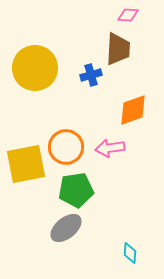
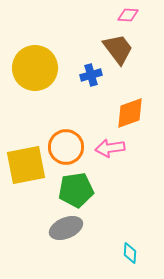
brown trapezoid: rotated 40 degrees counterclockwise
orange diamond: moved 3 px left, 3 px down
yellow square: moved 1 px down
gray ellipse: rotated 16 degrees clockwise
